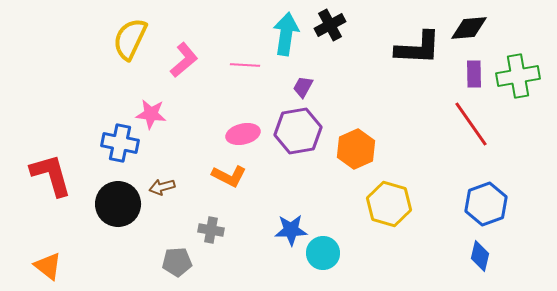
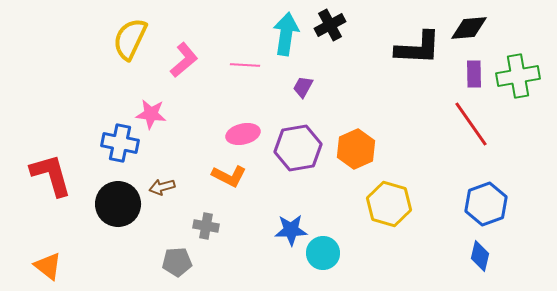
purple hexagon: moved 17 px down
gray cross: moved 5 px left, 4 px up
